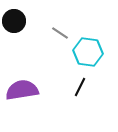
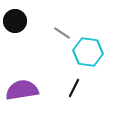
black circle: moved 1 px right
gray line: moved 2 px right
black line: moved 6 px left, 1 px down
